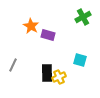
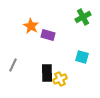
cyan square: moved 2 px right, 3 px up
yellow cross: moved 1 px right, 2 px down
